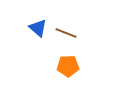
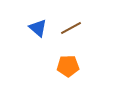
brown line: moved 5 px right, 5 px up; rotated 50 degrees counterclockwise
